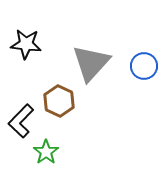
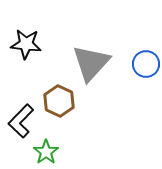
blue circle: moved 2 px right, 2 px up
